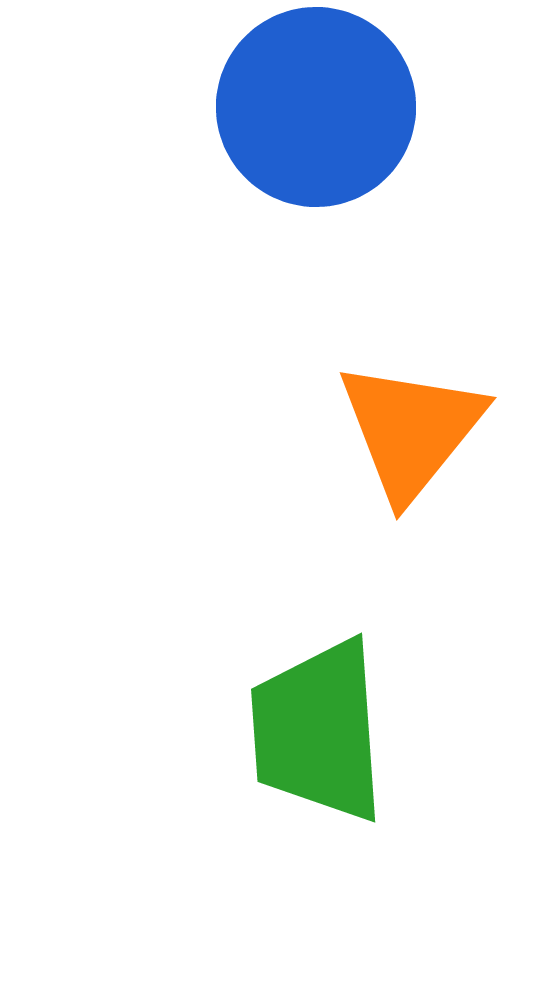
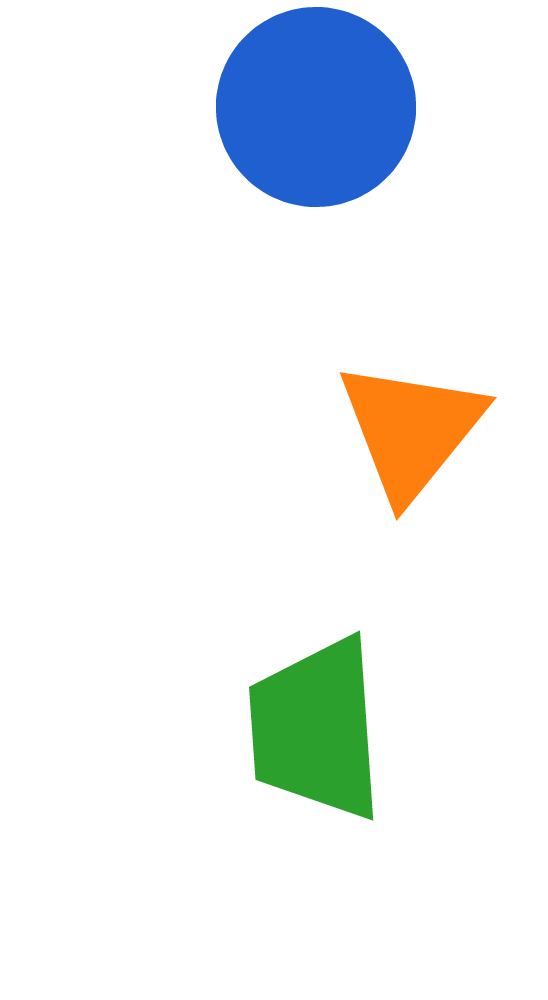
green trapezoid: moved 2 px left, 2 px up
